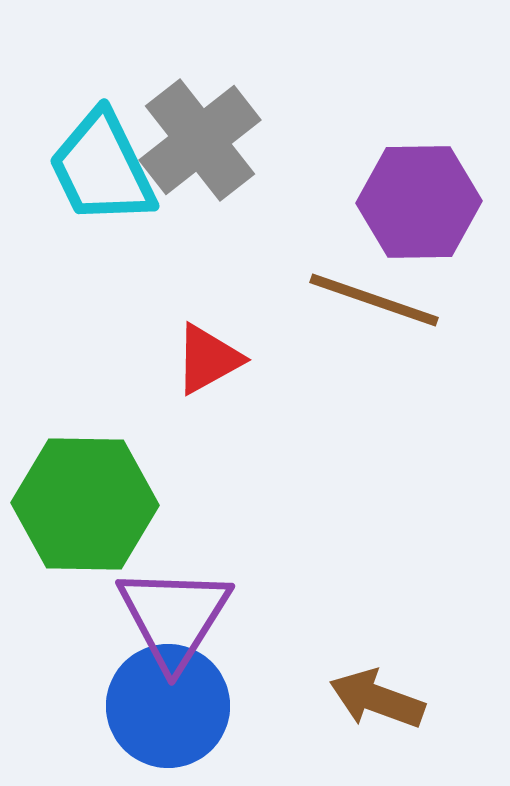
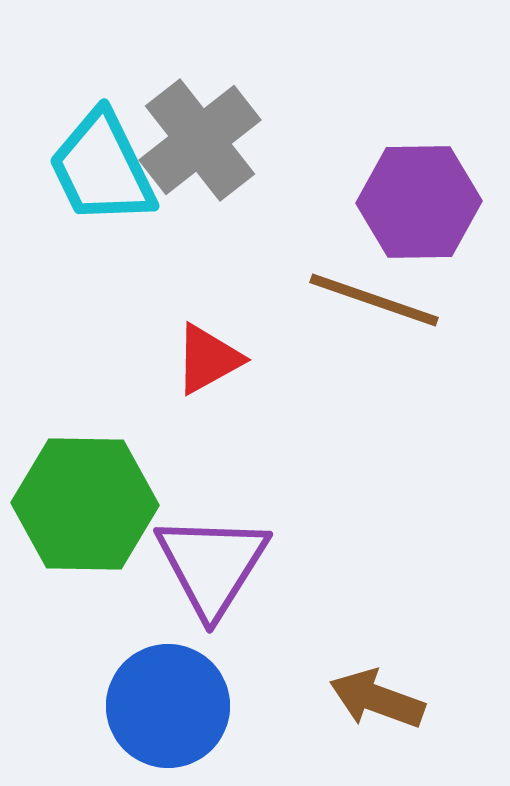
purple triangle: moved 38 px right, 52 px up
